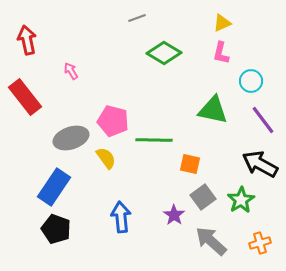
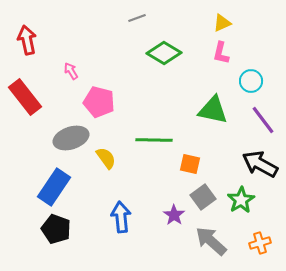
pink pentagon: moved 14 px left, 19 px up
